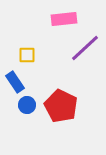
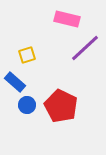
pink rectangle: moved 3 px right; rotated 20 degrees clockwise
yellow square: rotated 18 degrees counterclockwise
blue rectangle: rotated 15 degrees counterclockwise
